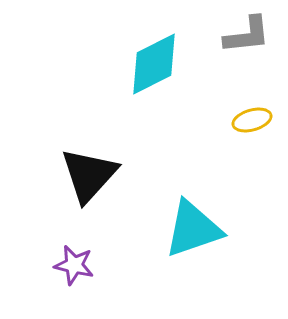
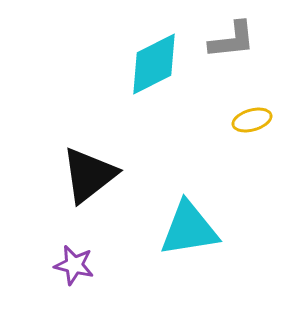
gray L-shape: moved 15 px left, 5 px down
black triangle: rotated 10 degrees clockwise
cyan triangle: moved 4 px left; rotated 10 degrees clockwise
